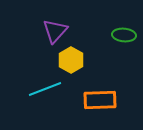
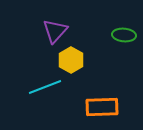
cyan line: moved 2 px up
orange rectangle: moved 2 px right, 7 px down
